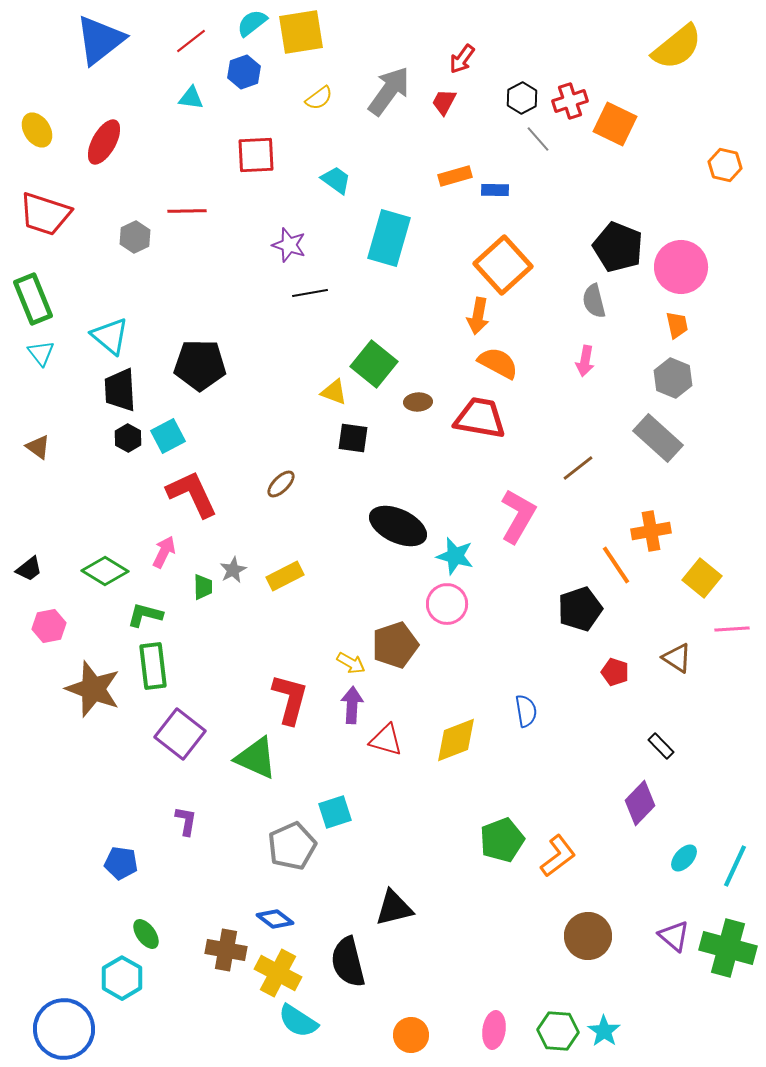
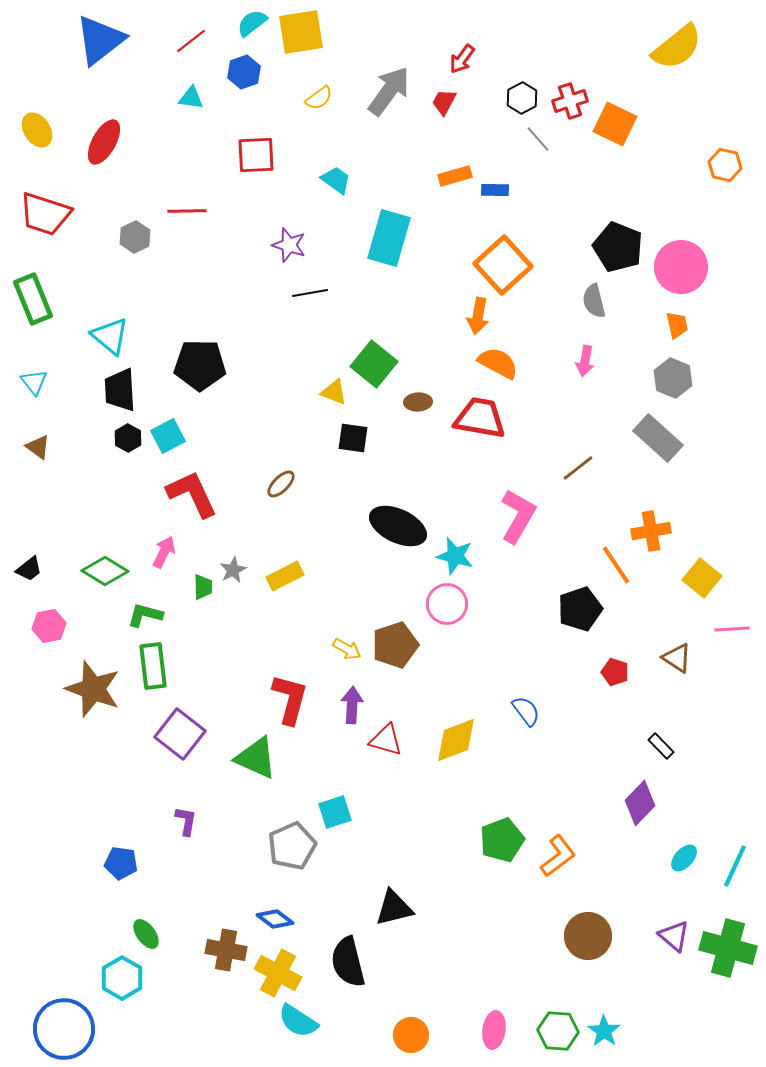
cyan triangle at (41, 353): moved 7 px left, 29 px down
yellow arrow at (351, 663): moved 4 px left, 14 px up
blue semicircle at (526, 711): rotated 28 degrees counterclockwise
